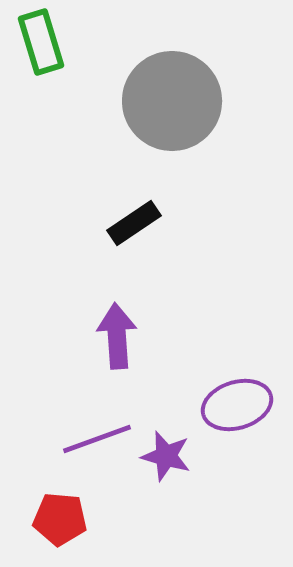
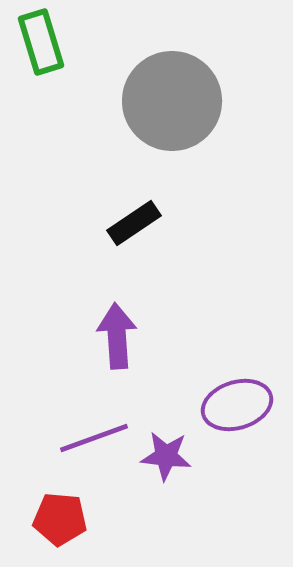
purple line: moved 3 px left, 1 px up
purple star: rotated 9 degrees counterclockwise
